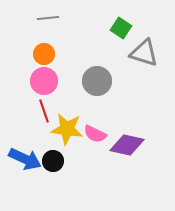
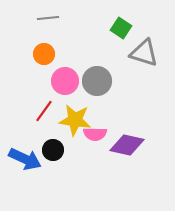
pink circle: moved 21 px right
red line: rotated 55 degrees clockwise
yellow star: moved 8 px right, 9 px up
pink semicircle: rotated 25 degrees counterclockwise
black circle: moved 11 px up
